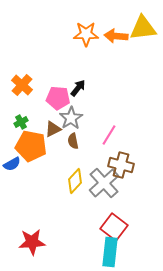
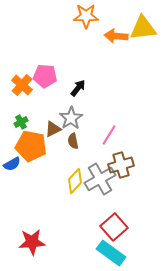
orange star: moved 18 px up
pink pentagon: moved 13 px left, 22 px up
brown cross: rotated 30 degrees counterclockwise
gray cross: moved 4 px left, 4 px up; rotated 12 degrees clockwise
red square: rotated 12 degrees clockwise
cyan rectangle: moved 1 px right, 1 px down; rotated 60 degrees counterclockwise
